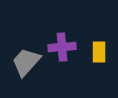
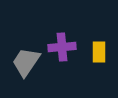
gray trapezoid: rotated 8 degrees counterclockwise
